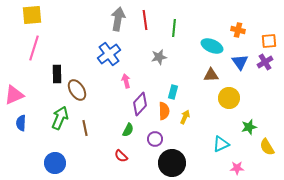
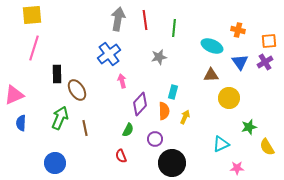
pink arrow: moved 4 px left
red semicircle: rotated 24 degrees clockwise
